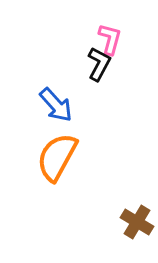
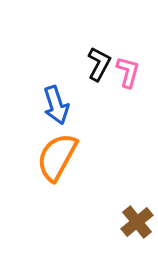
pink L-shape: moved 18 px right, 33 px down
blue arrow: rotated 24 degrees clockwise
brown cross: rotated 20 degrees clockwise
